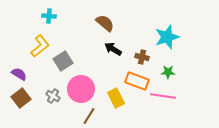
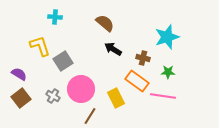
cyan cross: moved 6 px right, 1 px down
yellow L-shape: rotated 70 degrees counterclockwise
brown cross: moved 1 px right, 1 px down
orange rectangle: rotated 15 degrees clockwise
brown line: moved 1 px right
